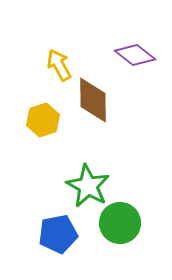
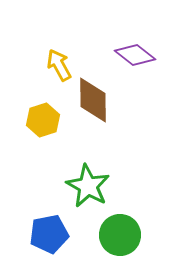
green circle: moved 12 px down
blue pentagon: moved 9 px left
